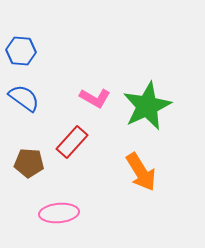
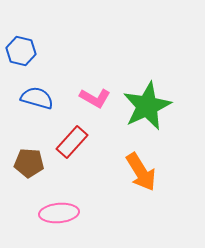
blue hexagon: rotated 8 degrees clockwise
blue semicircle: moved 13 px right; rotated 20 degrees counterclockwise
